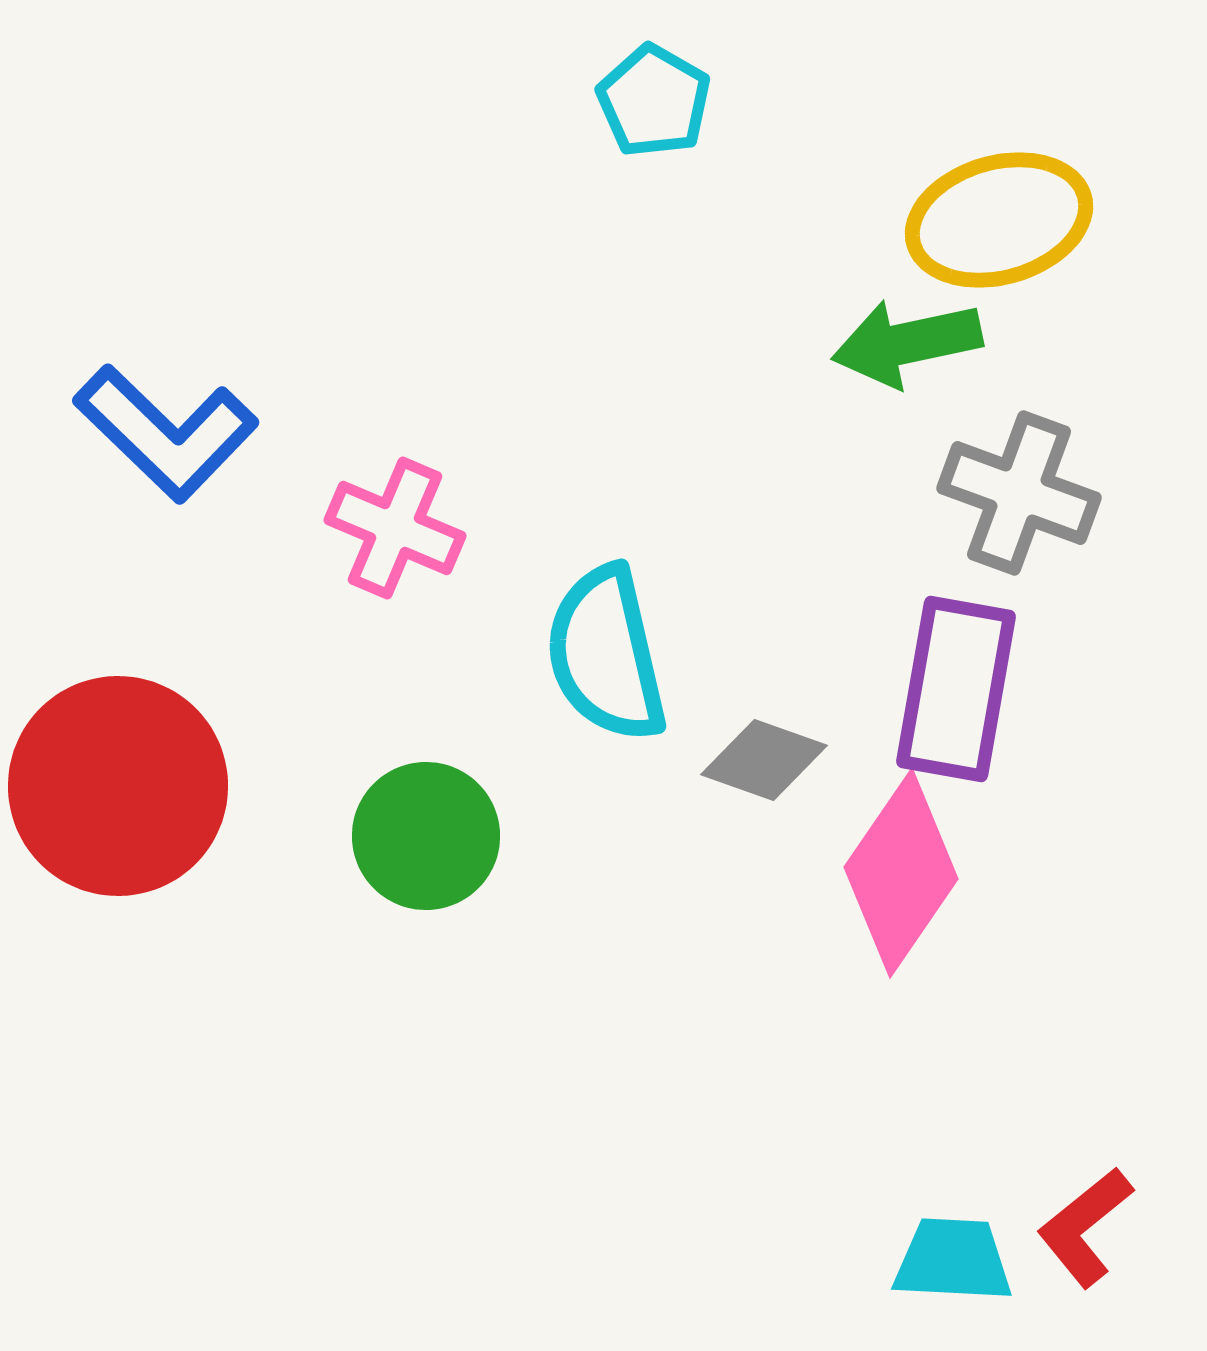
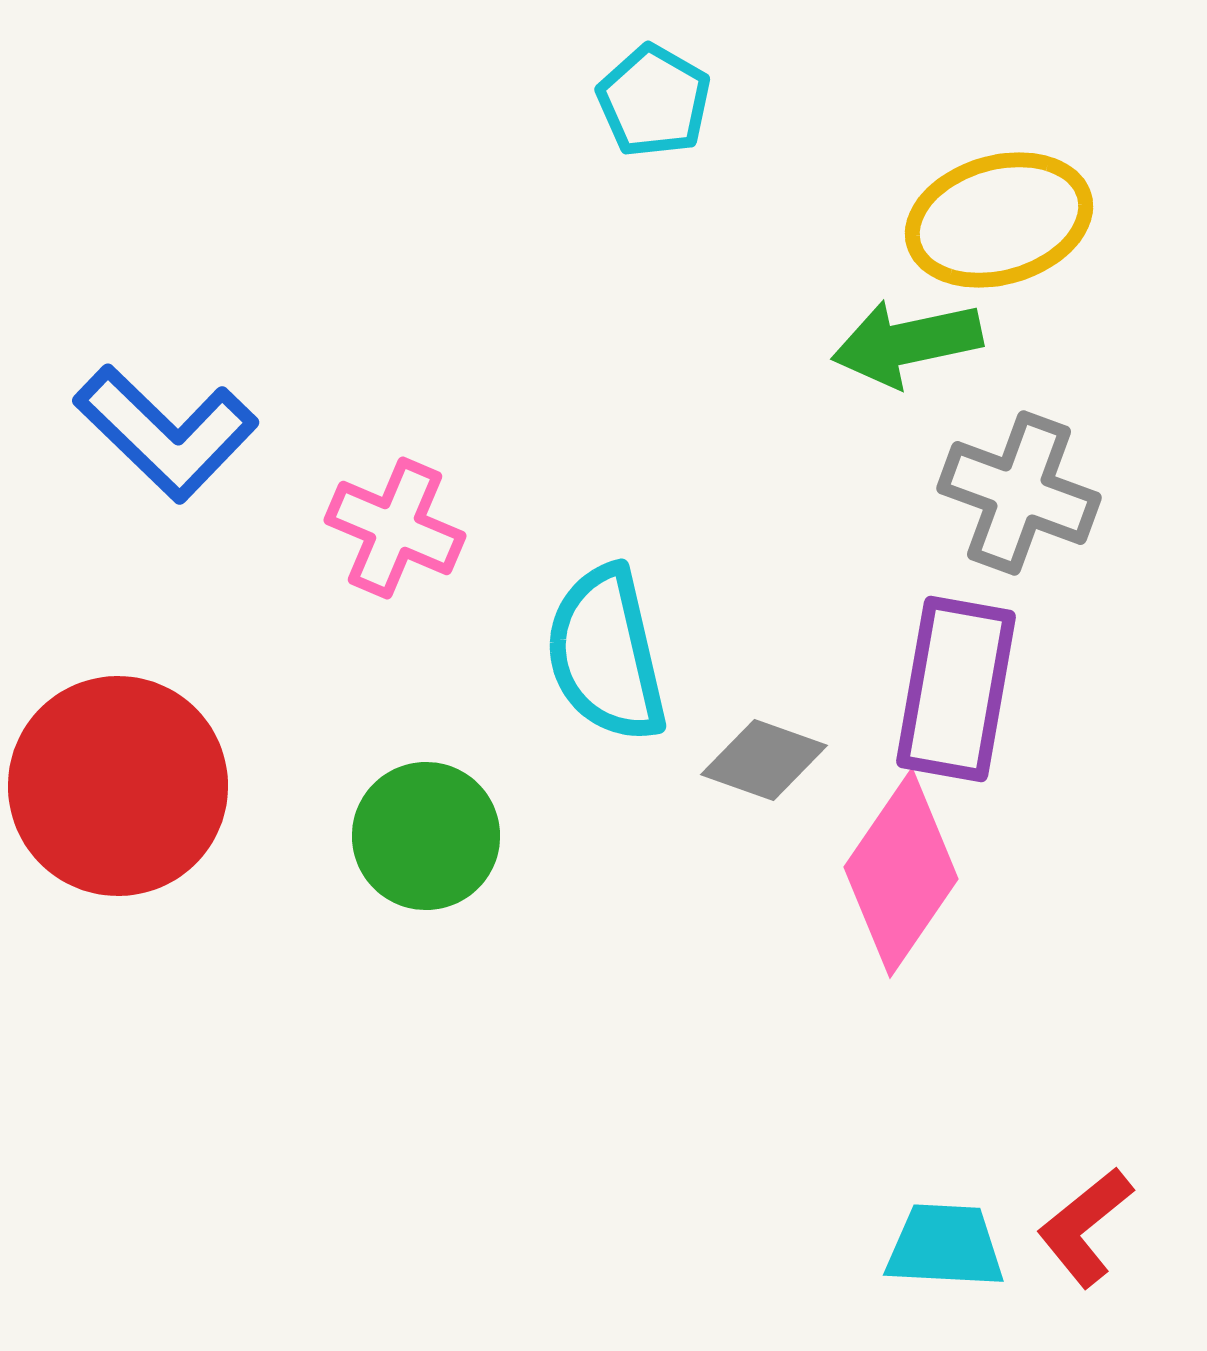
cyan trapezoid: moved 8 px left, 14 px up
